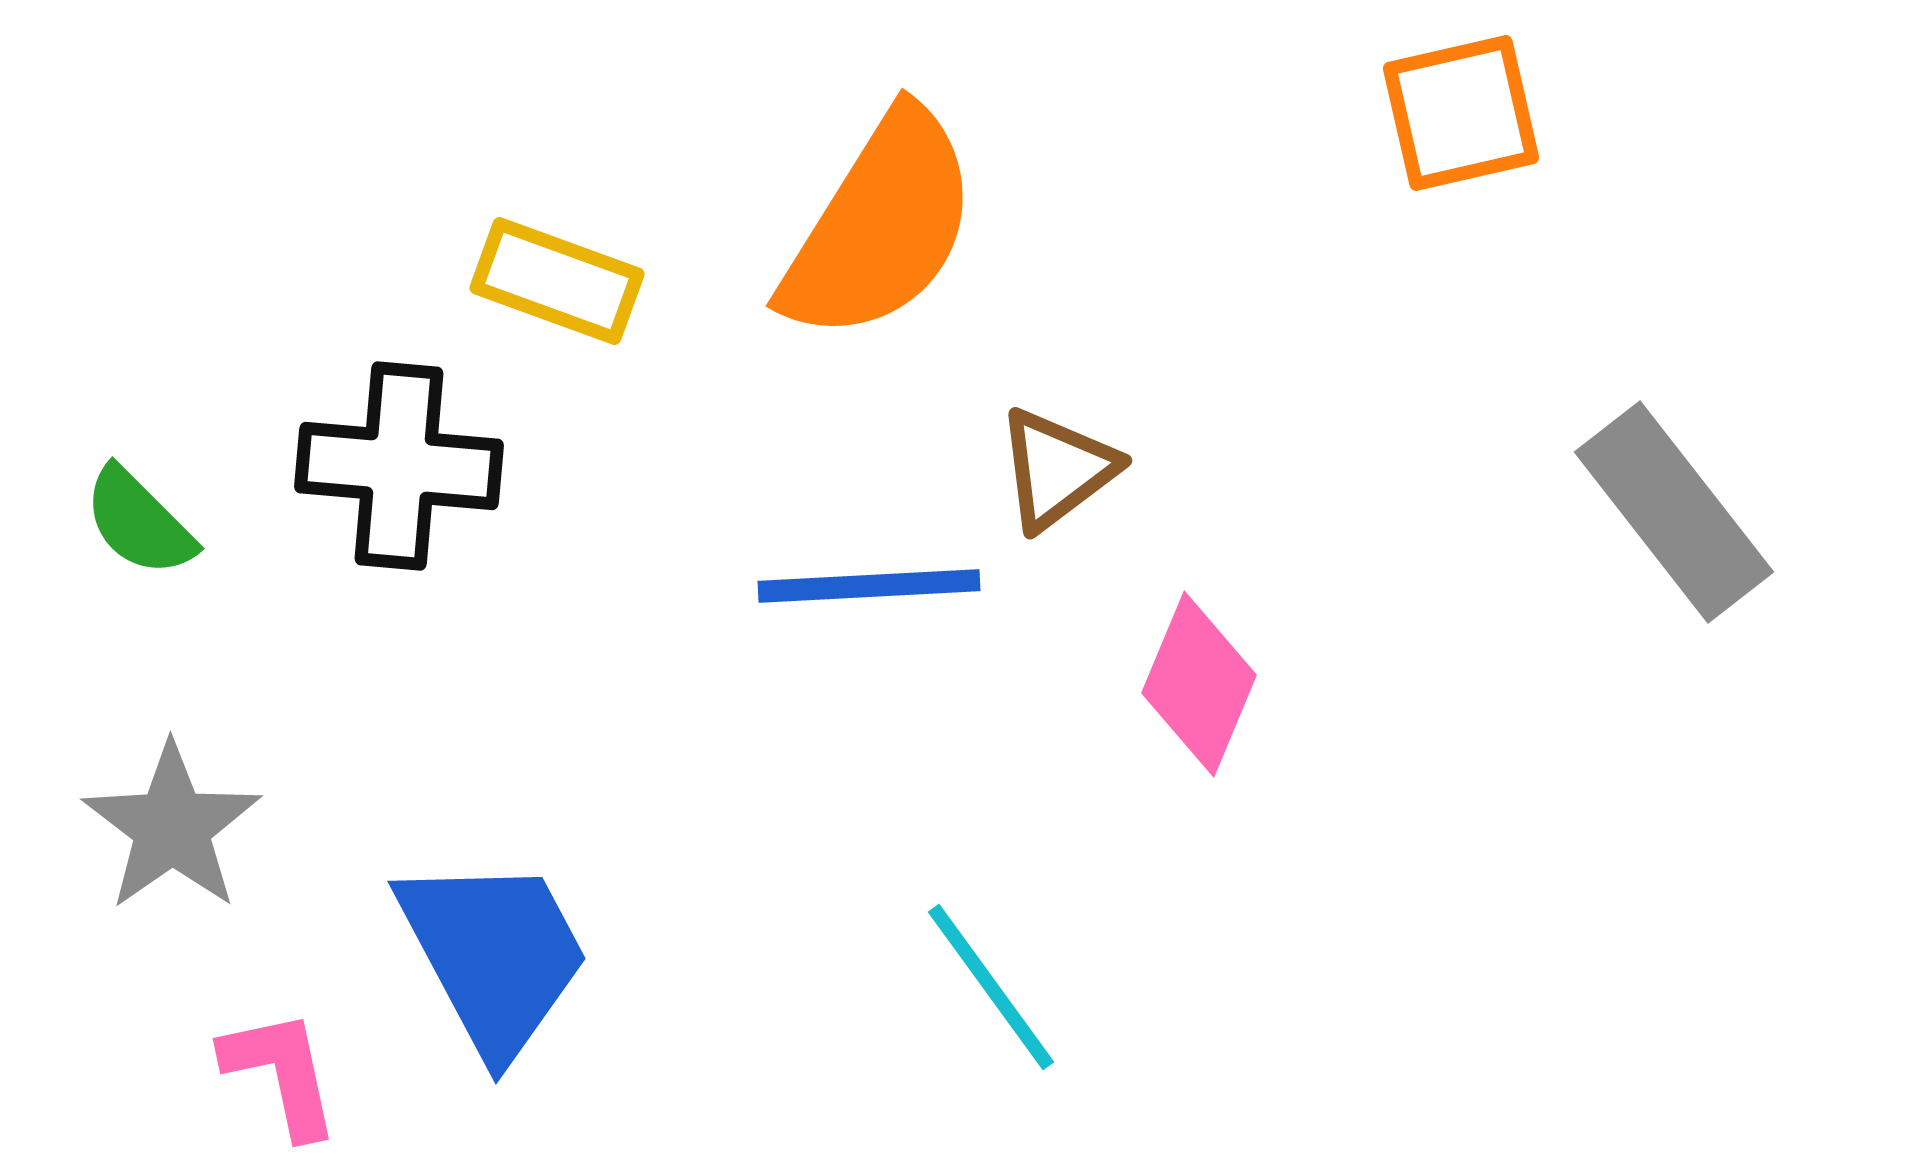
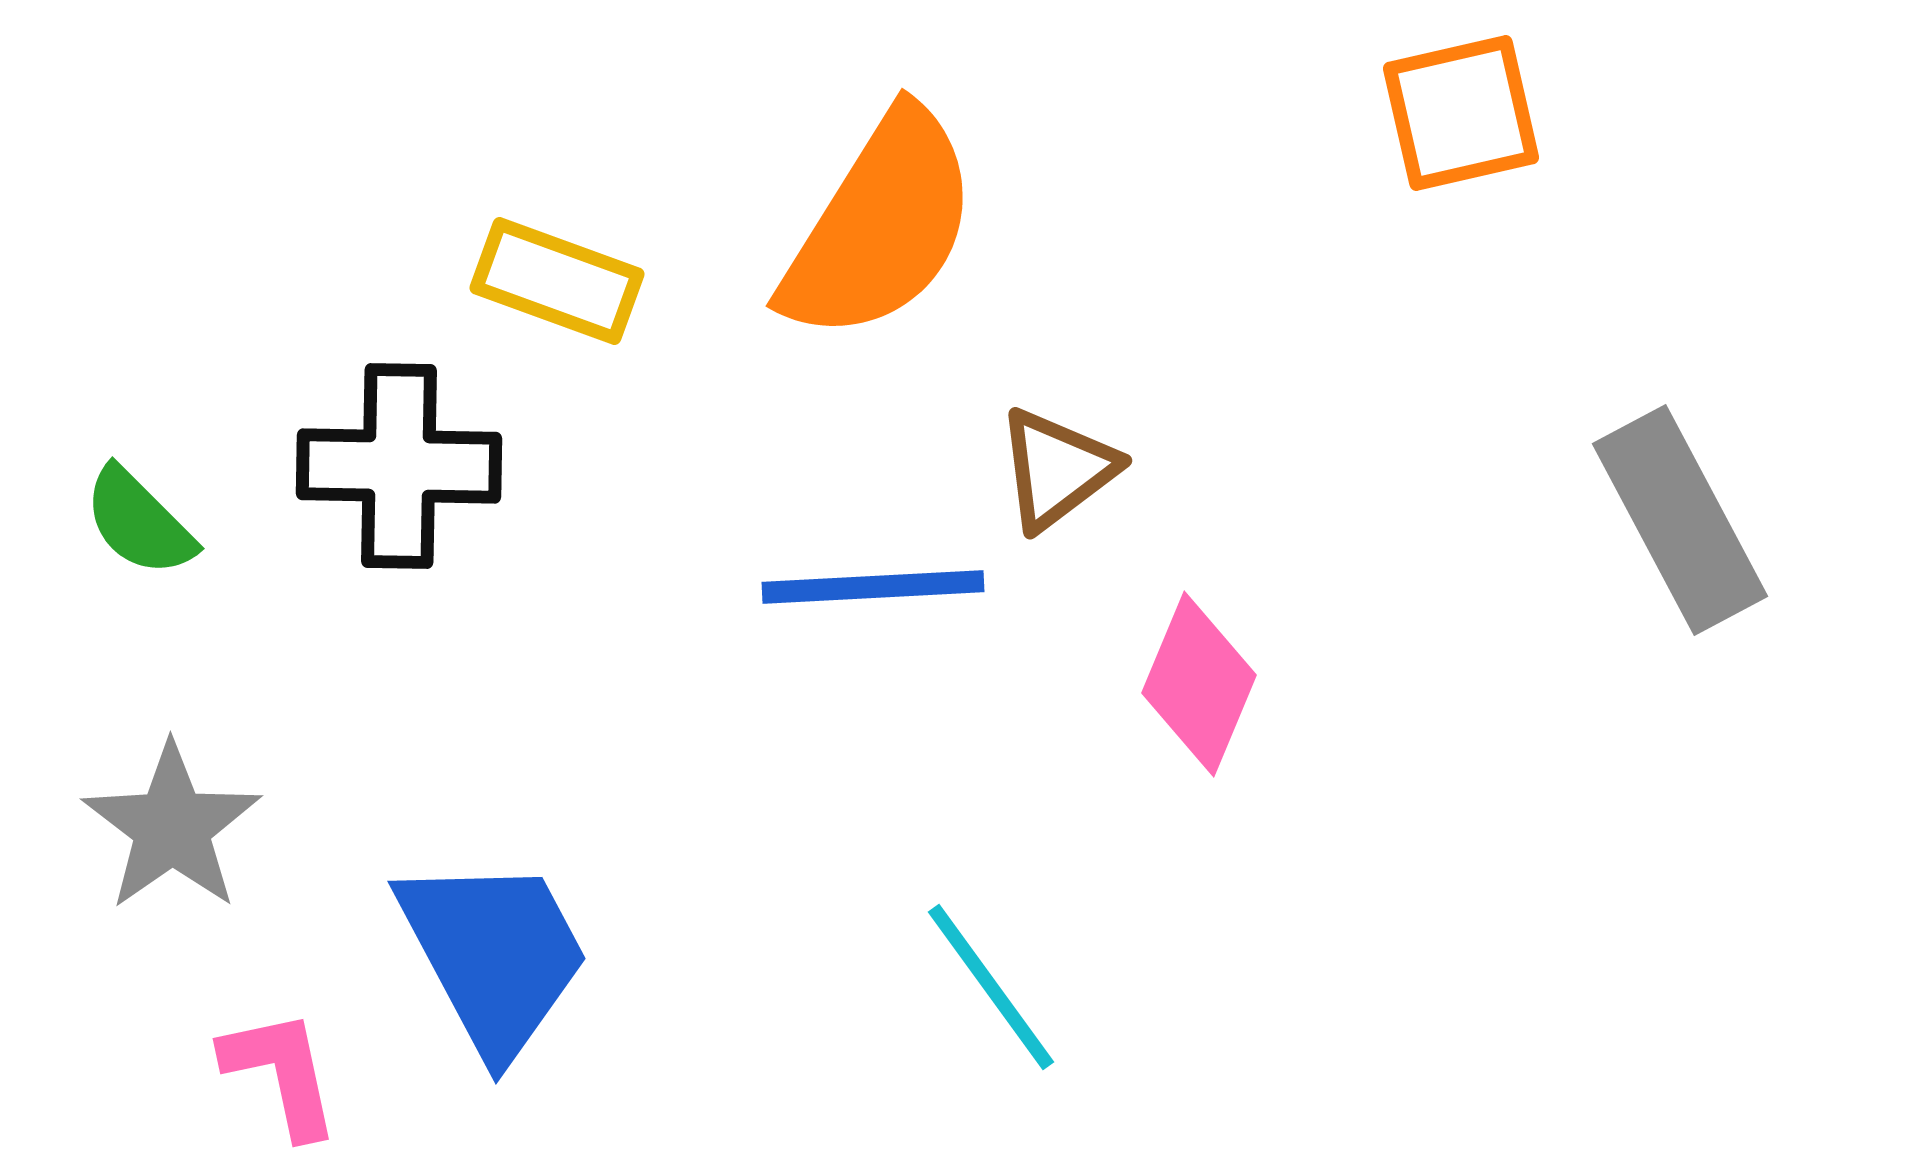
black cross: rotated 4 degrees counterclockwise
gray rectangle: moved 6 px right, 8 px down; rotated 10 degrees clockwise
blue line: moved 4 px right, 1 px down
